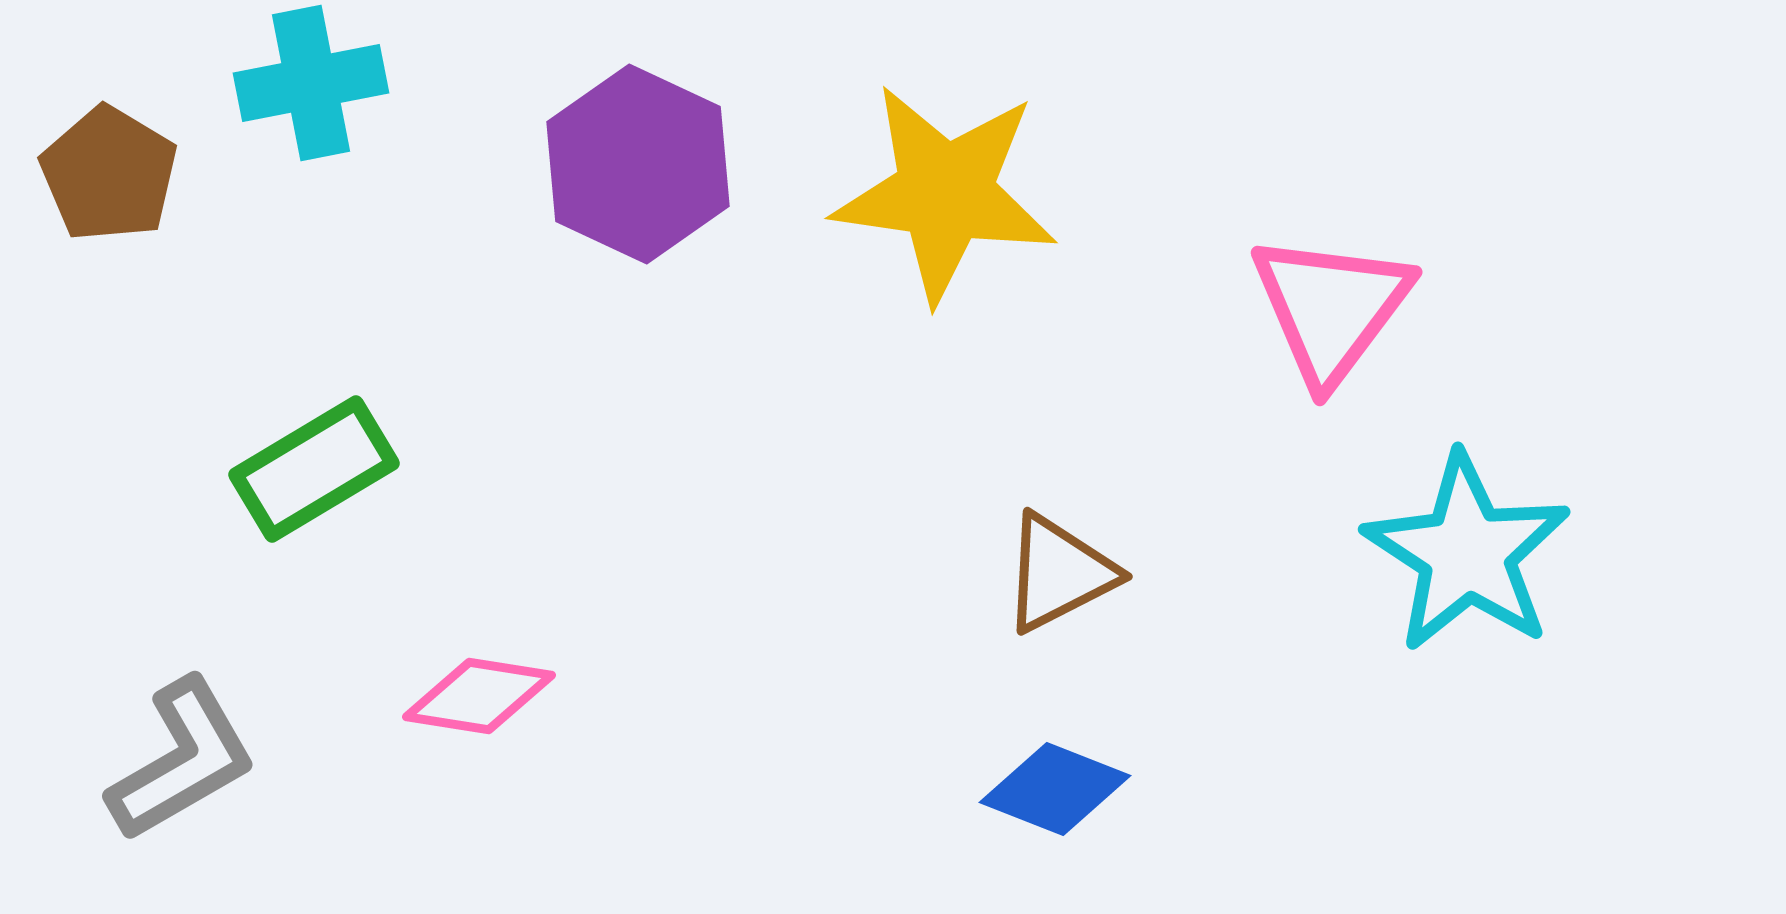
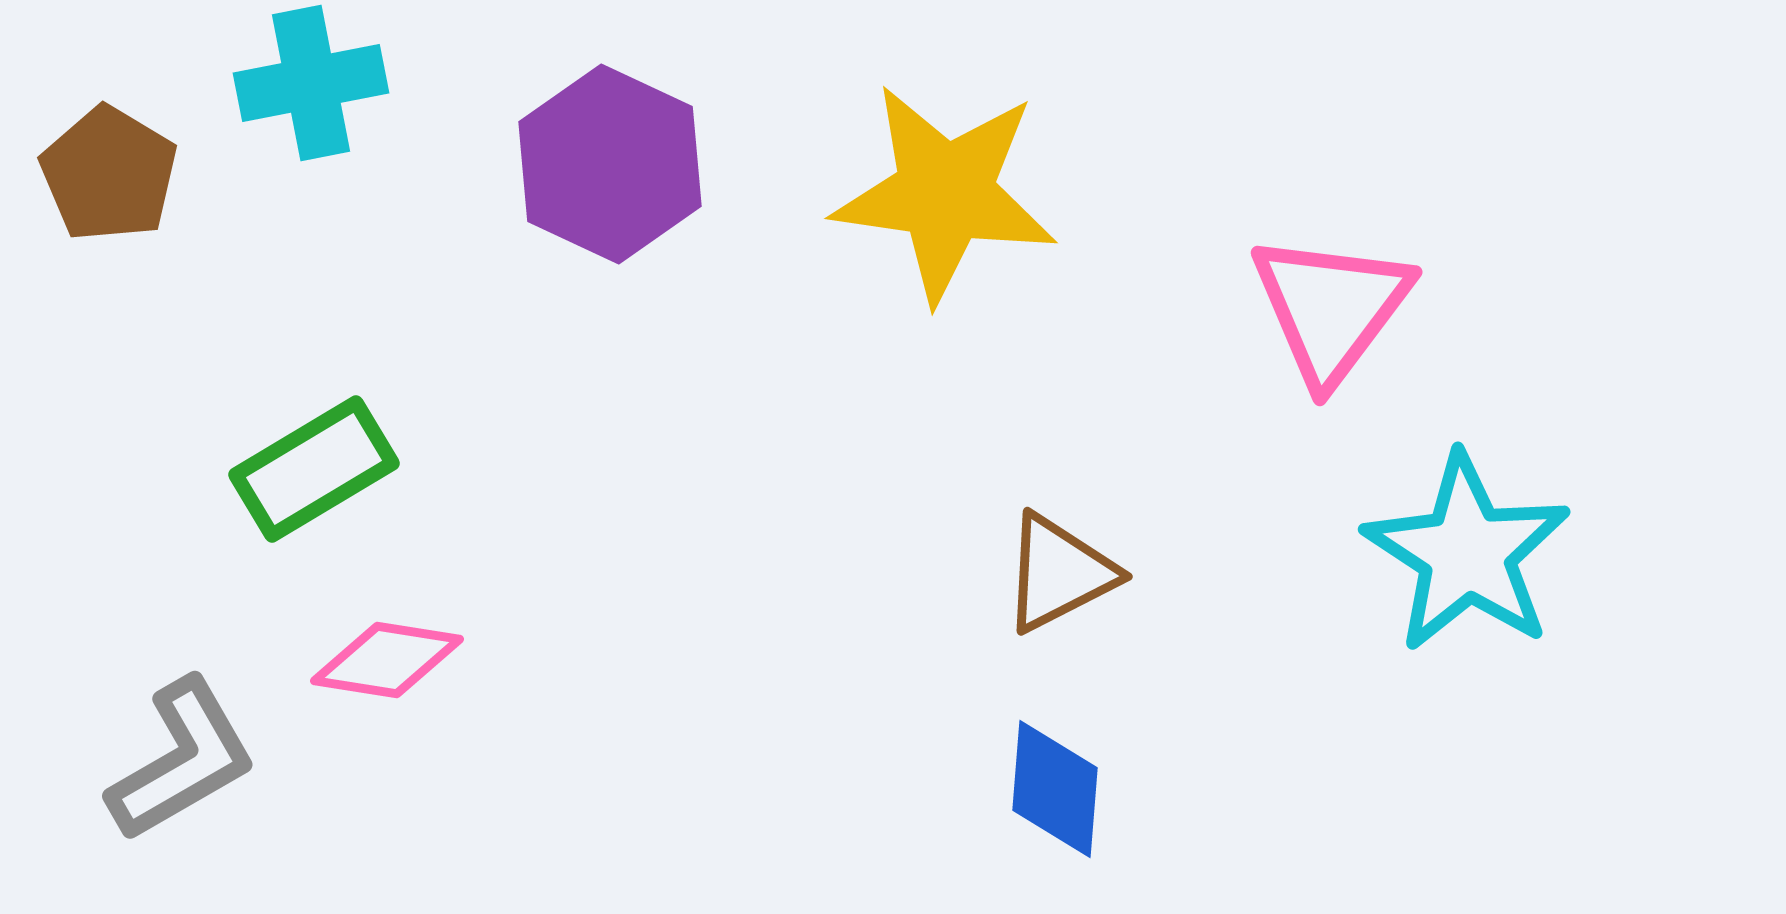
purple hexagon: moved 28 px left
pink diamond: moved 92 px left, 36 px up
blue diamond: rotated 73 degrees clockwise
